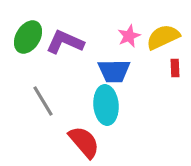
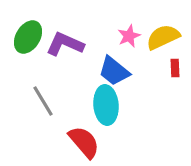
purple L-shape: moved 2 px down
blue trapezoid: rotated 40 degrees clockwise
